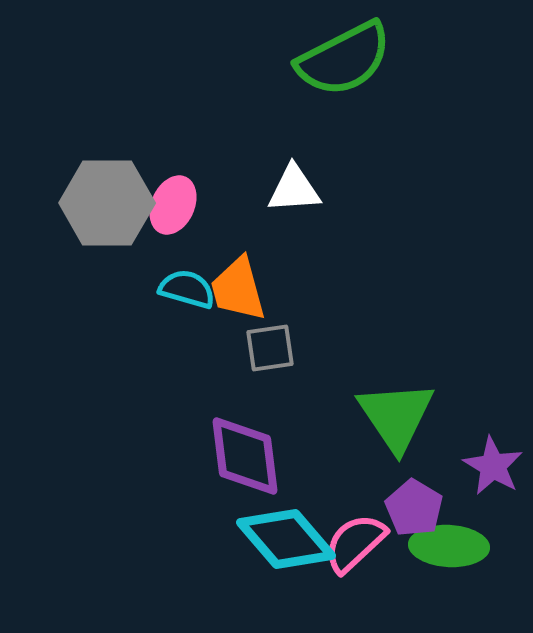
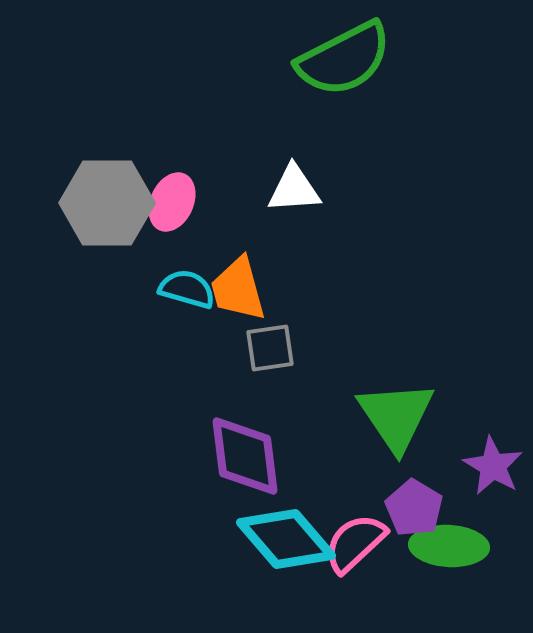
pink ellipse: moved 1 px left, 3 px up
